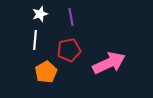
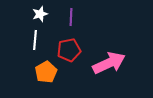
purple line: rotated 12 degrees clockwise
